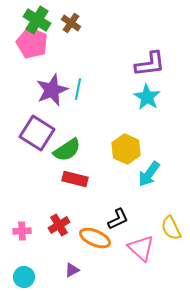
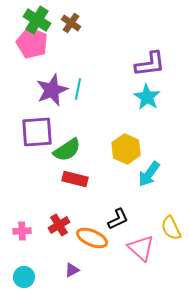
purple square: moved 1 px up; rotated 36 degrees counterclockwise
orange ellipse: moved 3 px left
